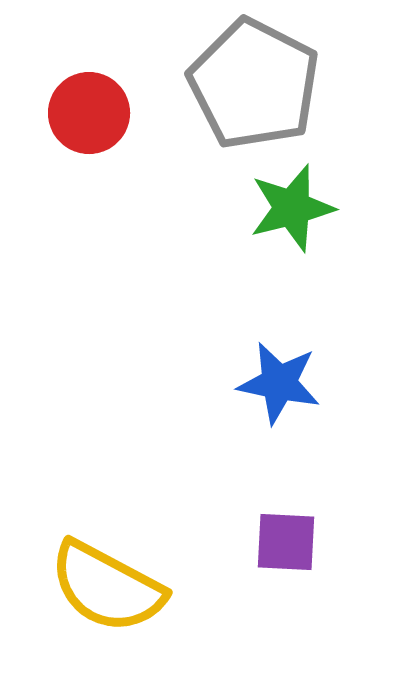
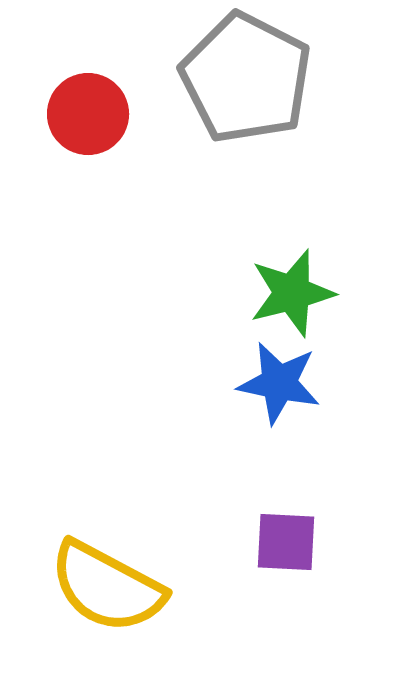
gray pentagon: moved 8 px left, 6 px up
red circle: moved 1 px left, 1 px down
green star: moved 85 px down
